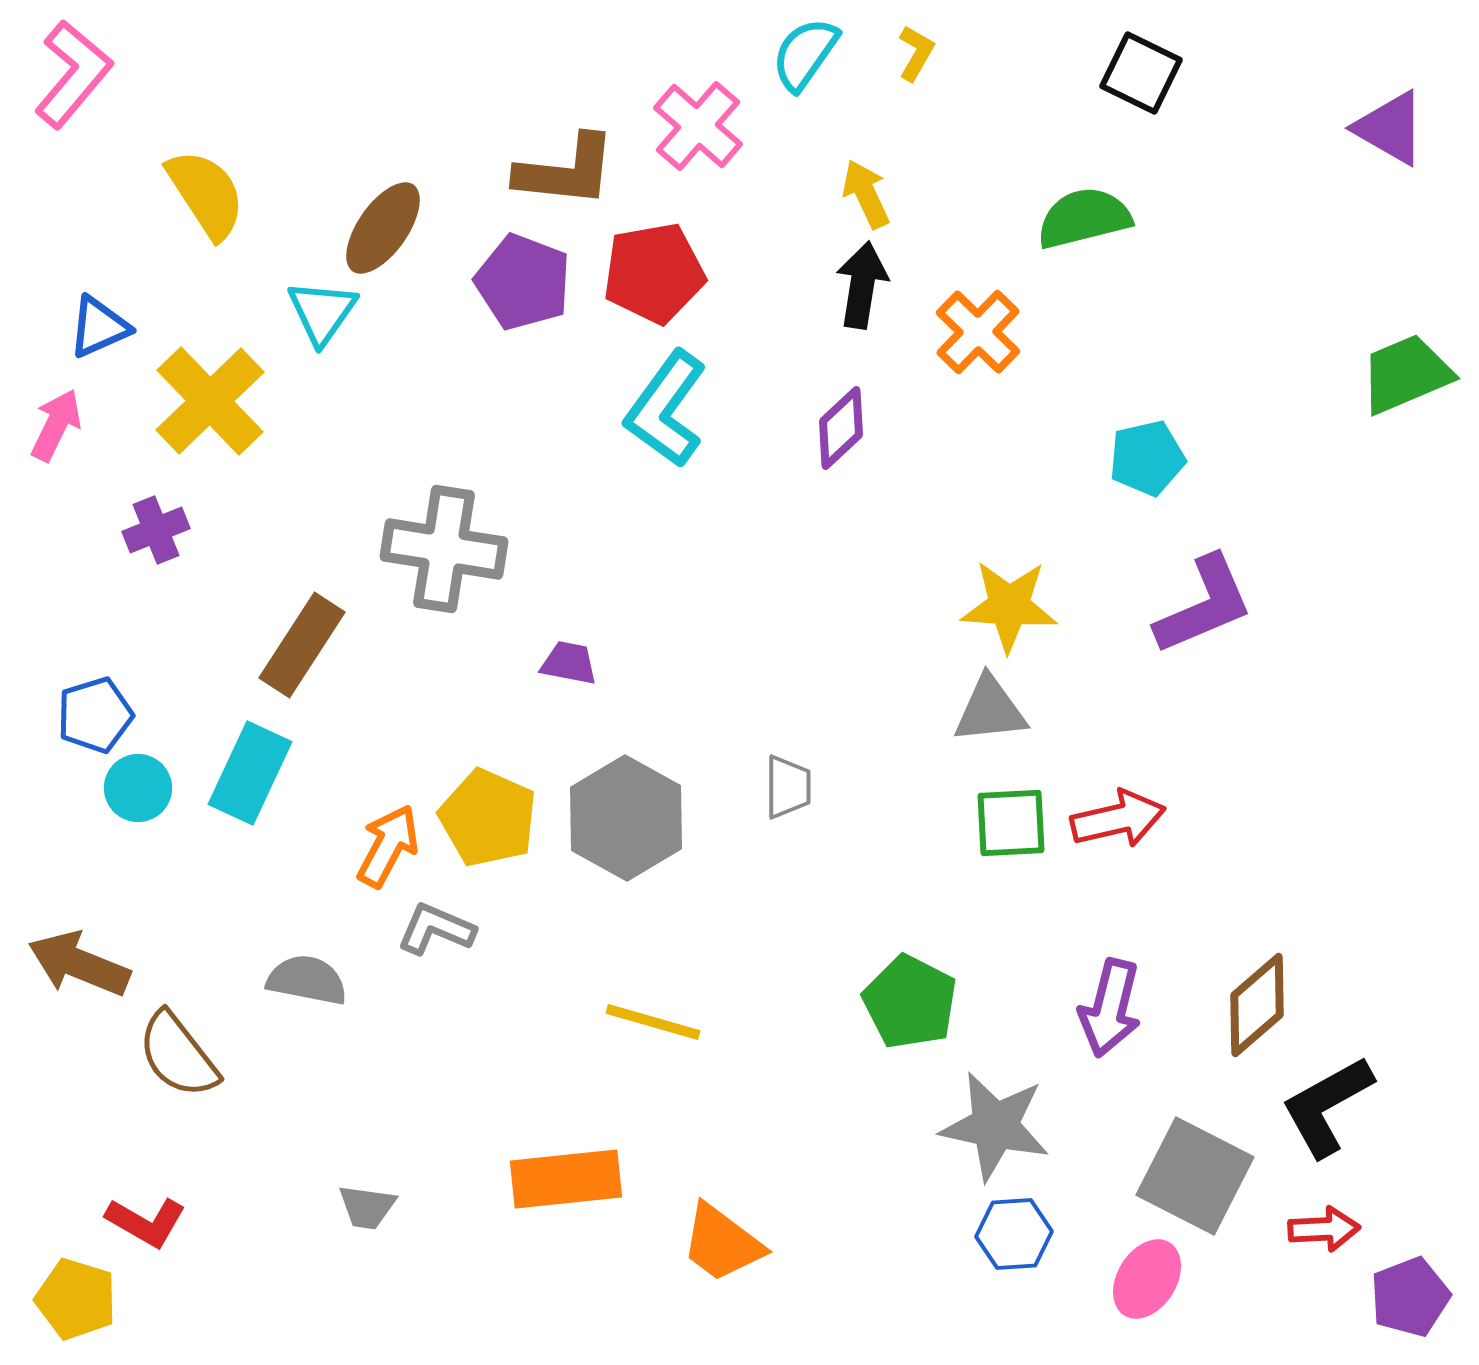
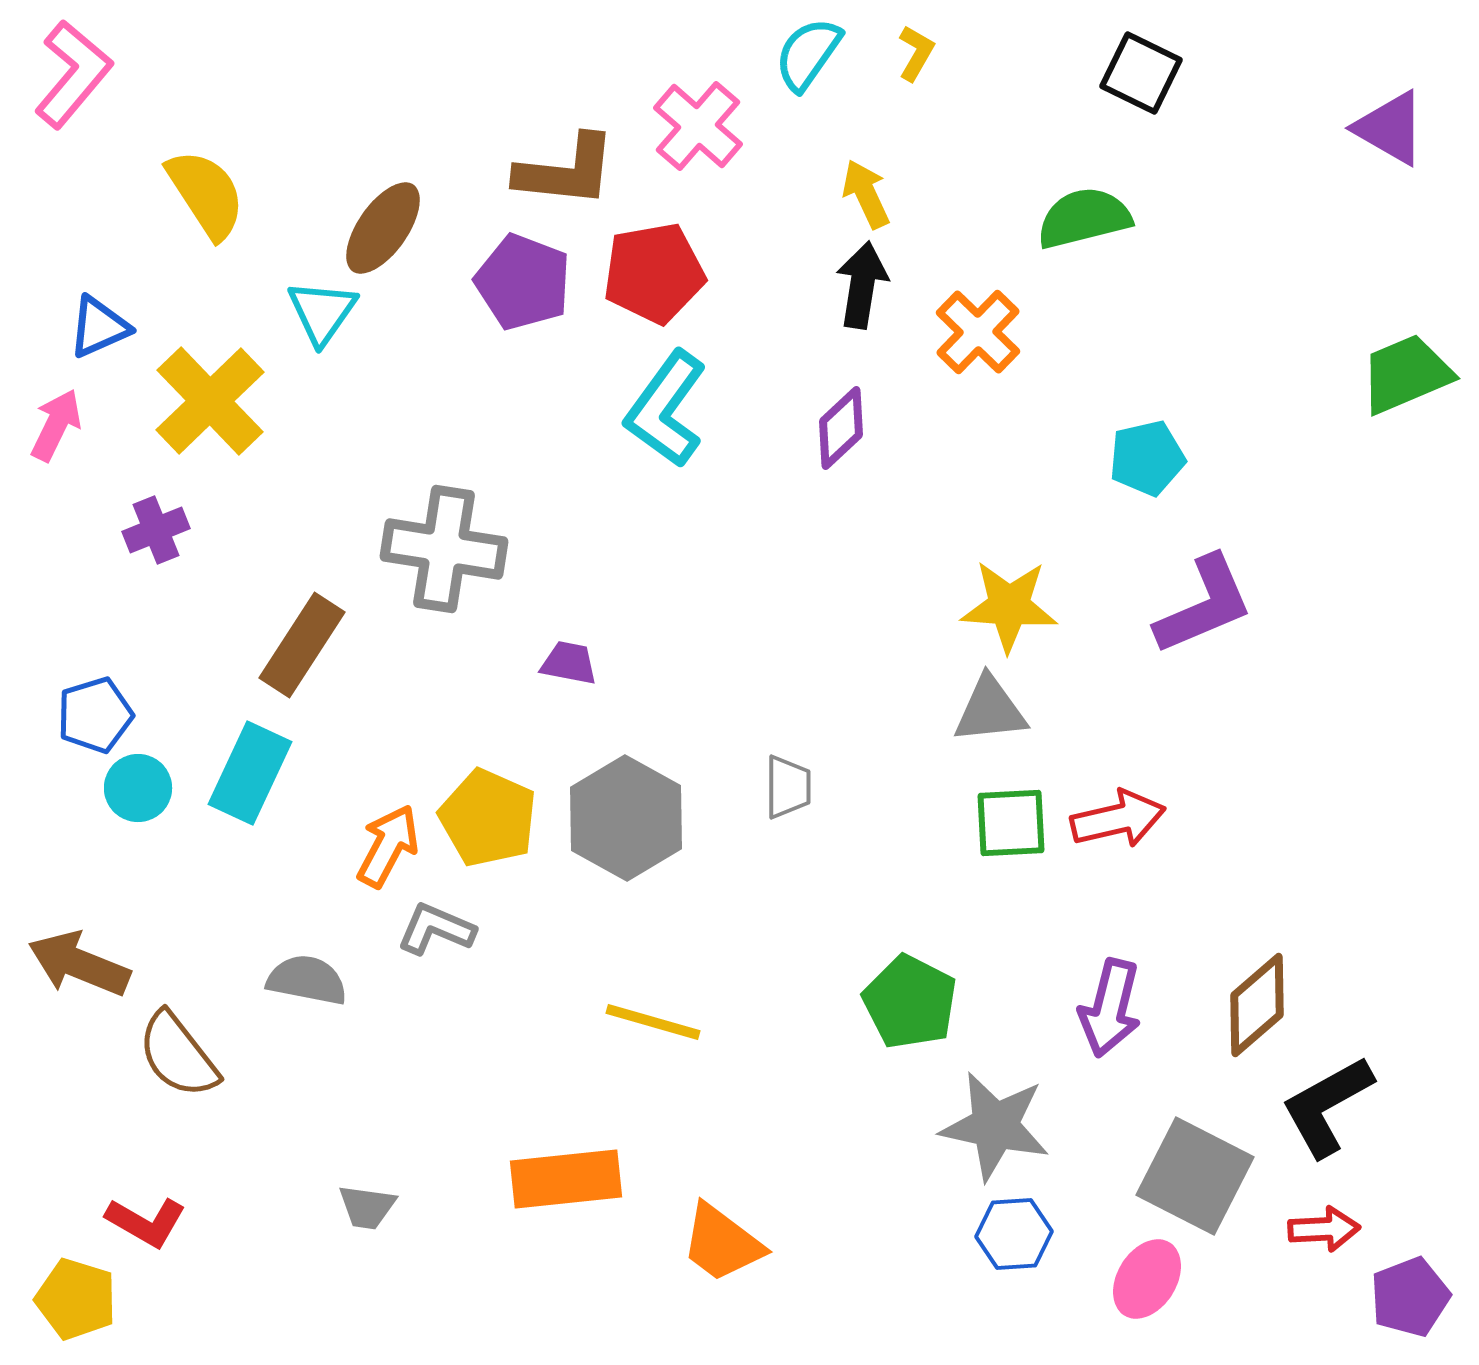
cyan semicircle at (805, 54): moved 3 px right
